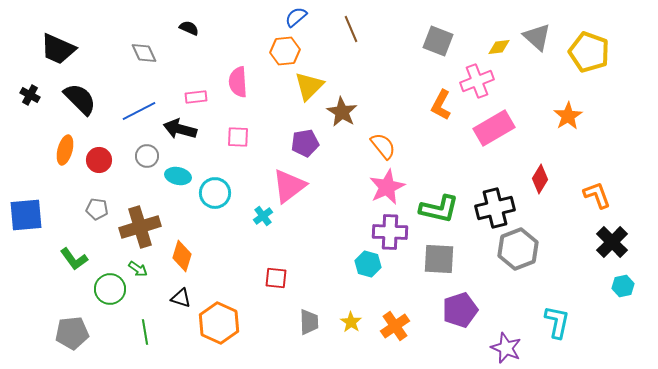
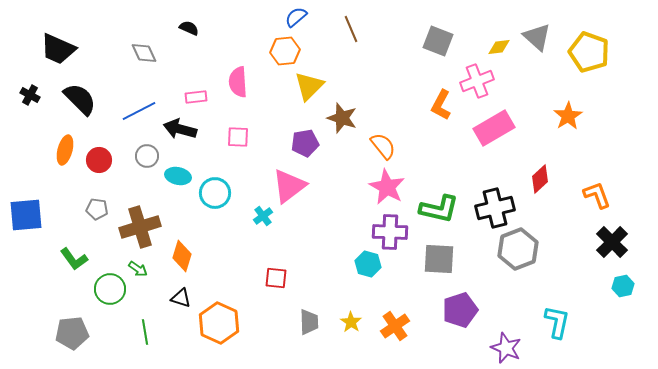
brown star at (342, 112): moved 6 px down; rotated 12 degrees counterclockwise
red diamond at (540, 179): rotated 16 degrees clockwise
pink star at (387, 187): rotated 18 degrees counterclockwise
